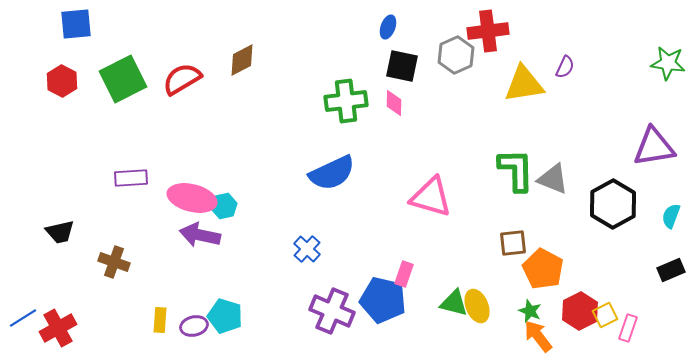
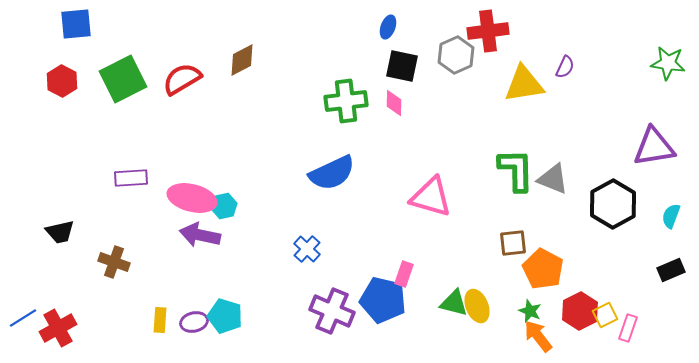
purple ellipse at (194, 326): moved 4 px up
